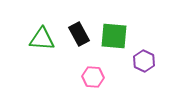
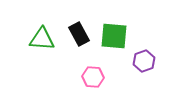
purple hexagon: rotated 15 degrees clockwise
